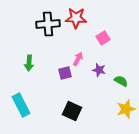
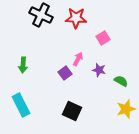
black cross: moved 7 px left, 9 px up; rotated 30 degrees clockwise
green arrow: moved 6 px left, 2 px down
purple square: rotated 24 degrees counterclockwise
